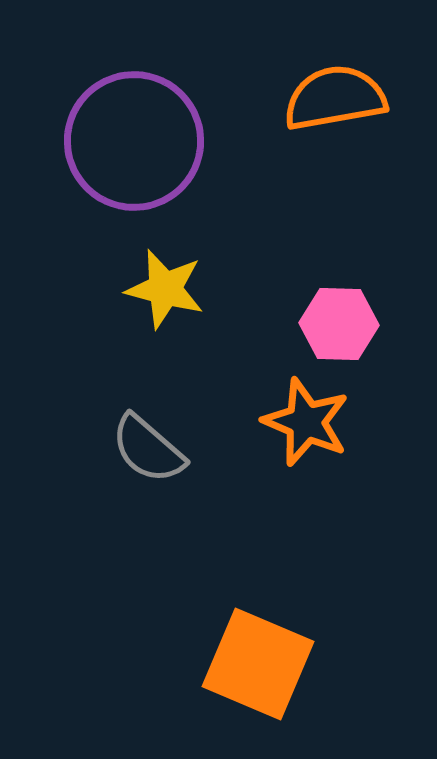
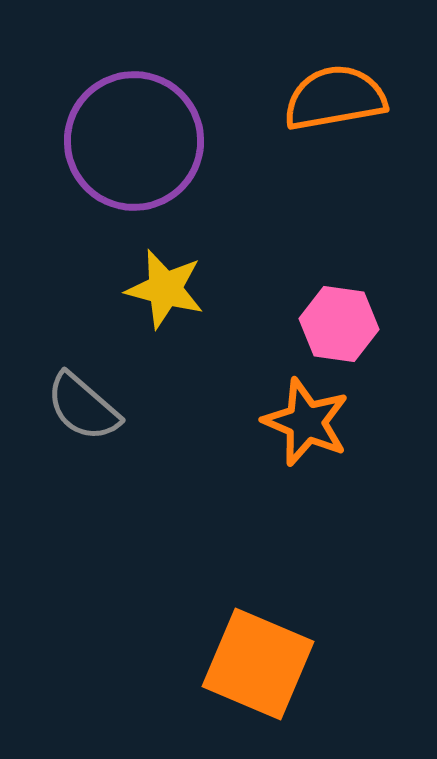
pink hexagon: rotated 6 degrees clockwise
gray semicircle: moved 65 px left, 42 px up
